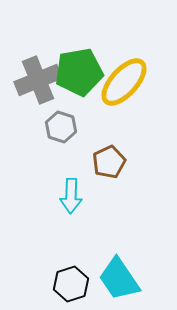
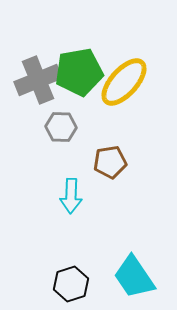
gray hexagon: rotated 16 degrees counterclockwise
brown pentagon: moved 1 px right; rotated 16 degrees clockwise
cyan trapezoid: moved 15 px right, 2 px up
